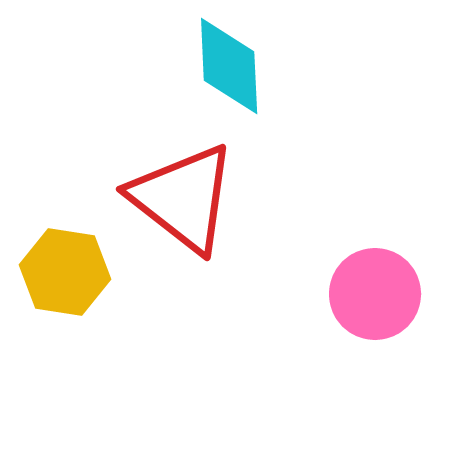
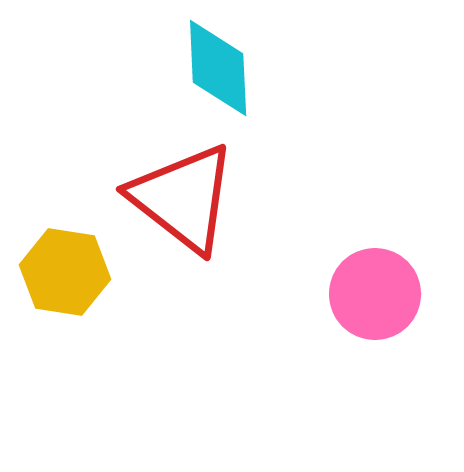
cyan diamond: moved 11 px left, 2 px down
